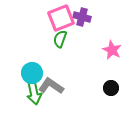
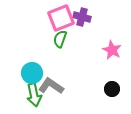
black circle: moved 1 px right, 1 px down
green arrow: moved 2 px down
